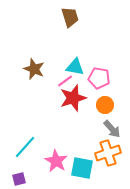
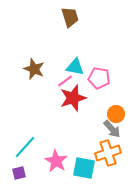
orange circle: moved 11 px right, 9 px down
cyan square: moved 2 px right
purple square: moved 6 px up
